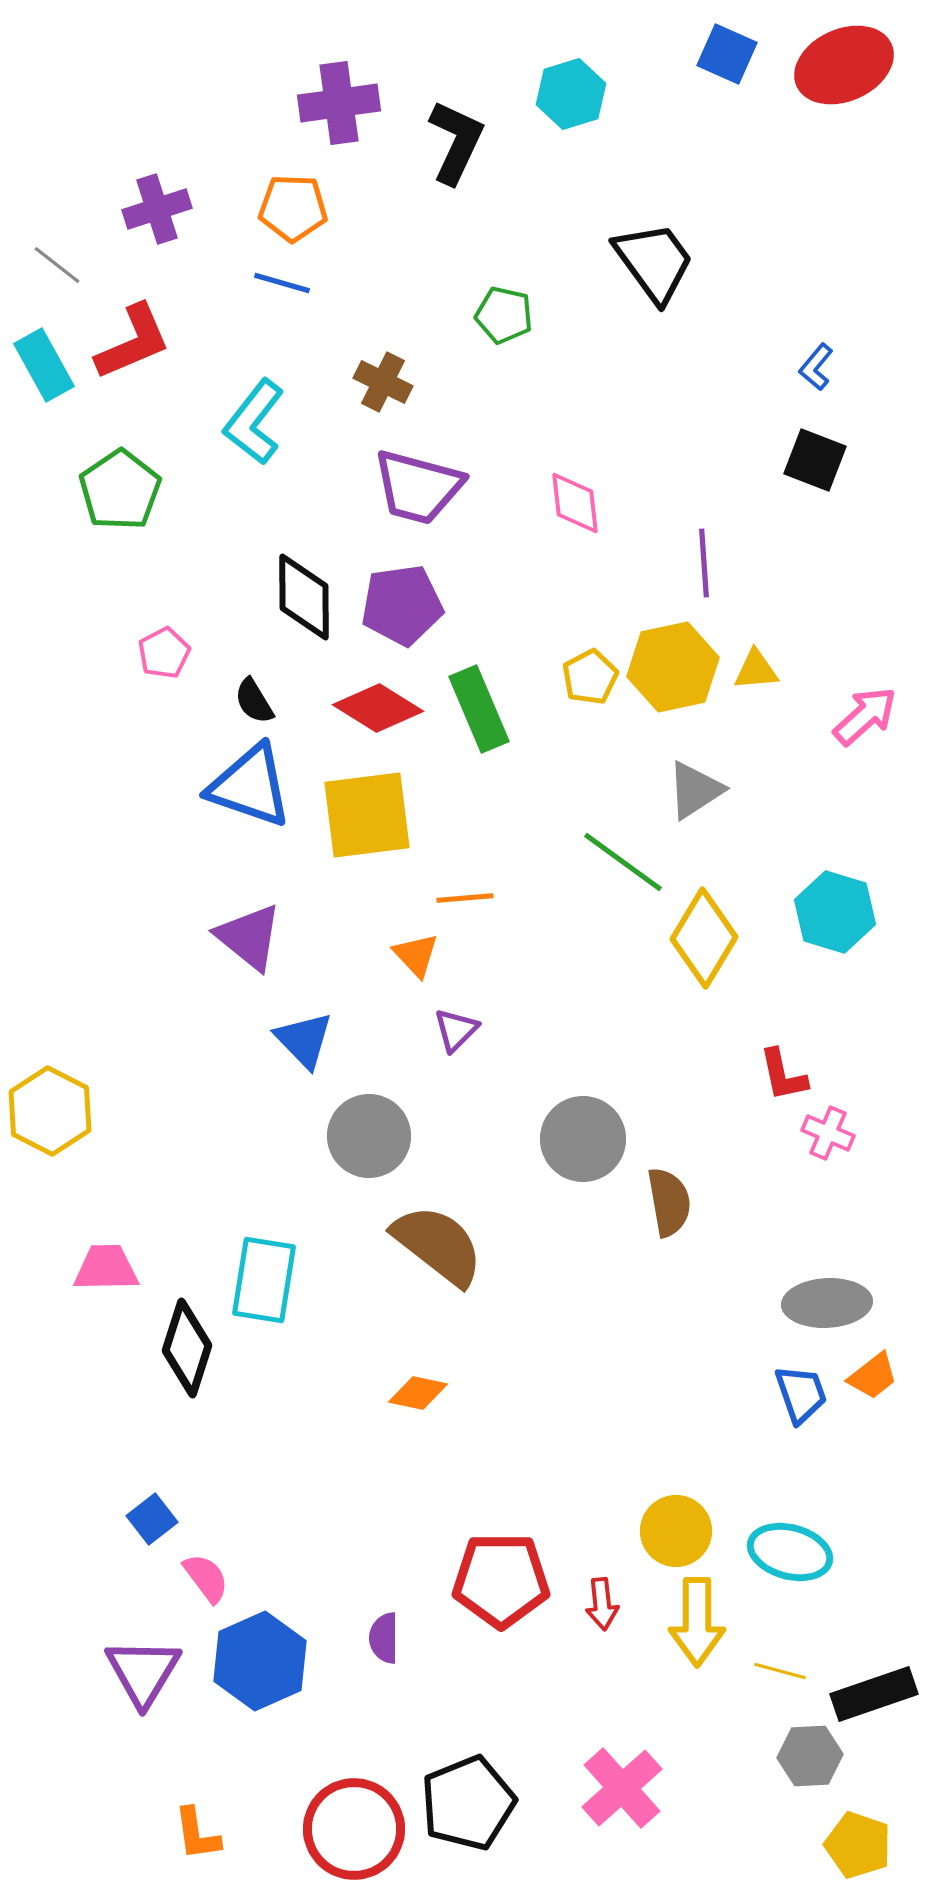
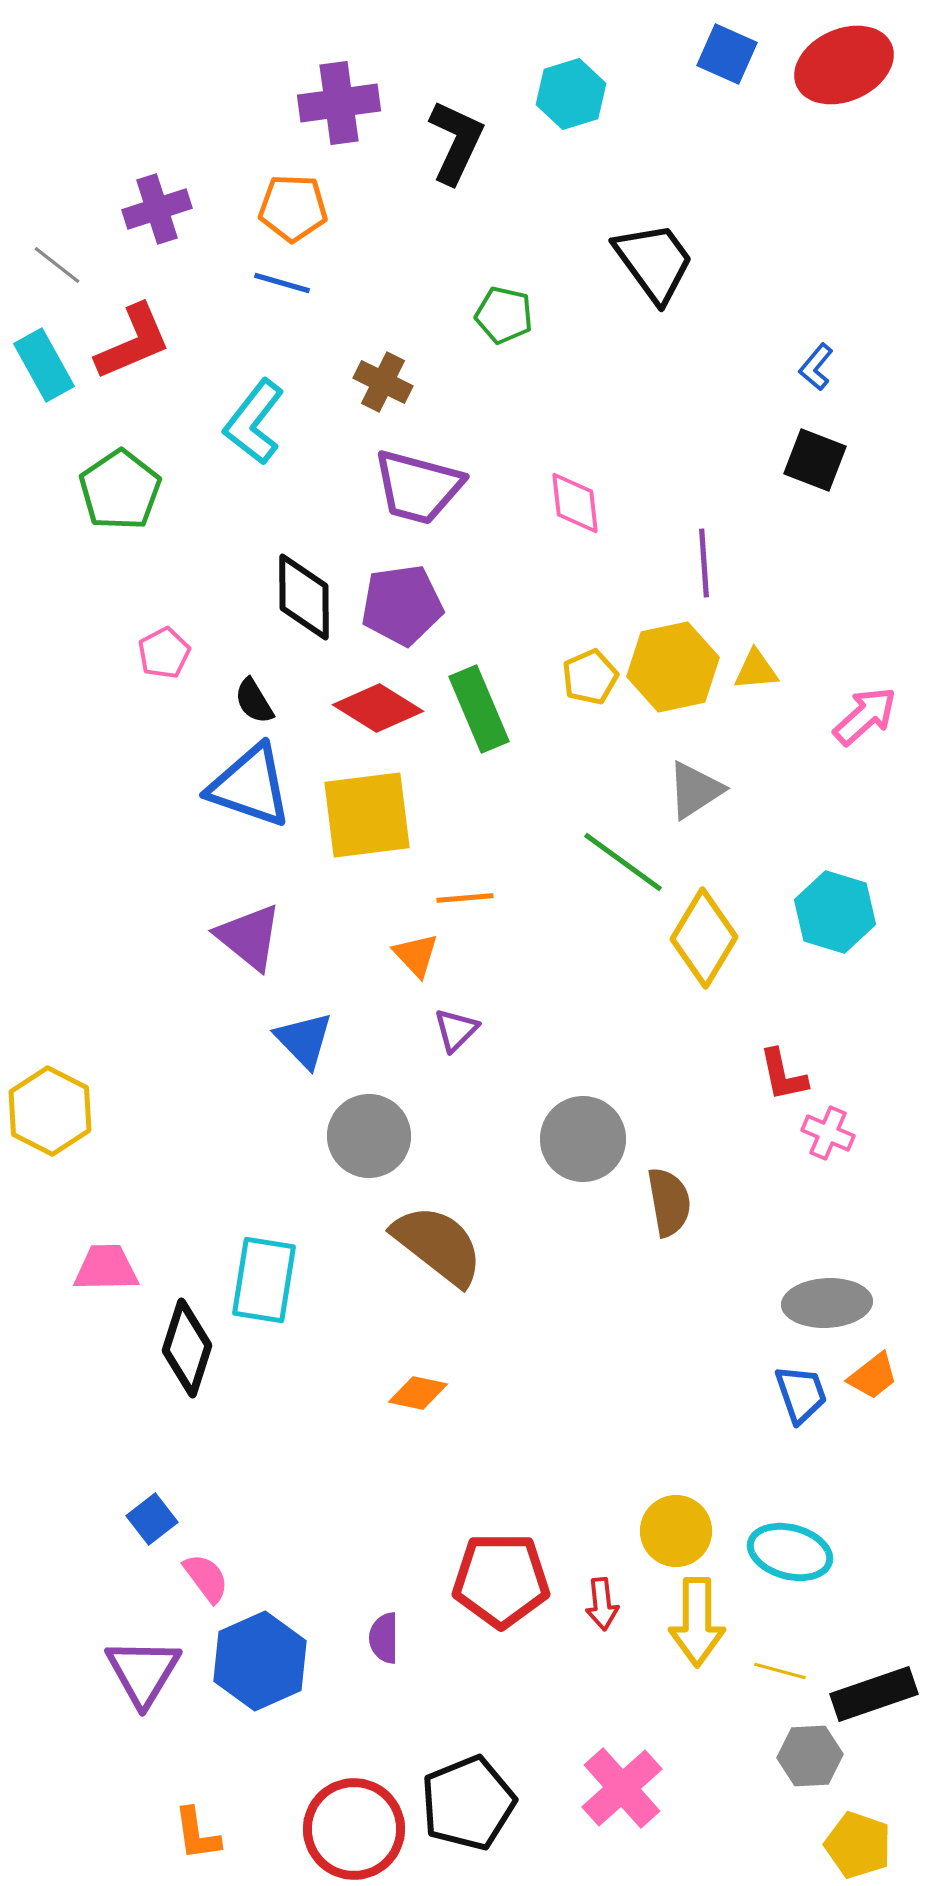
yellow pentagon at (590, 677): rotated 4 degrees clockwise
